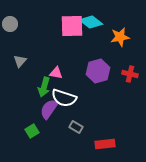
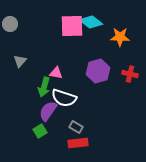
orange star: rotated 12 degrees clockwise
purple semicircle: moved 1 px left, 2 px down
green square: moved 8 px right
red rectangle: moved 27 px left, 1 px up
